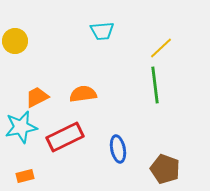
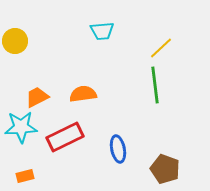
cyan star: rotated 8 degrees clockwise
